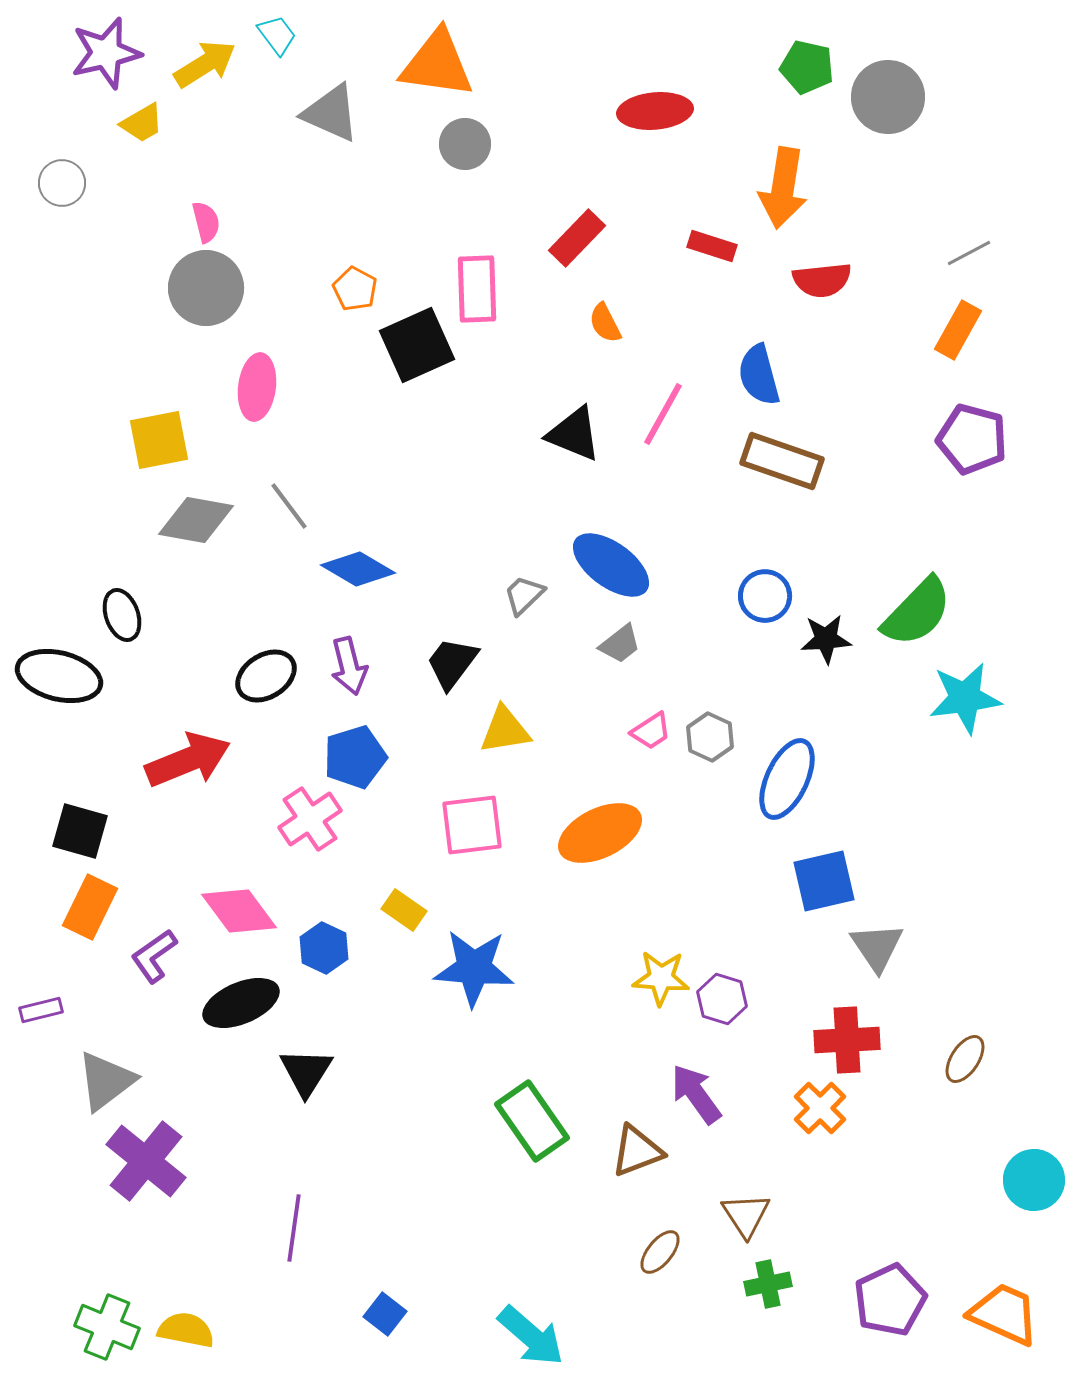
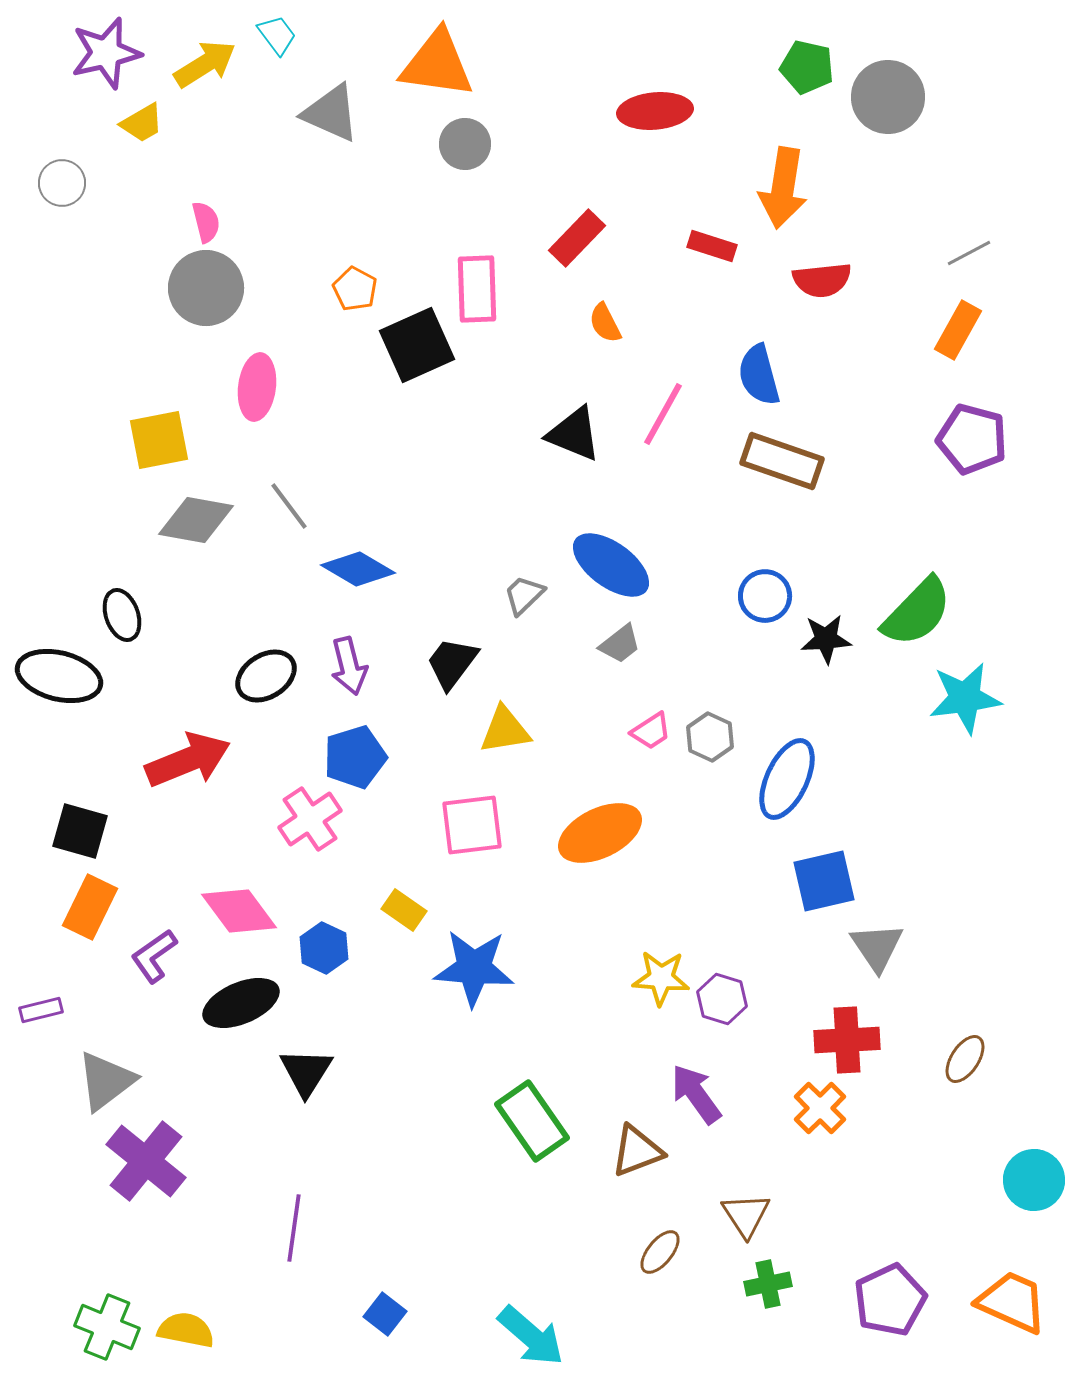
orange trapezoid at (1004, 1314): moved 8 px right, 12 px up
